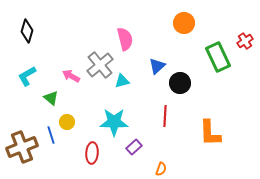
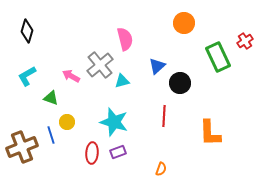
green triangle: rotated 21 degrees counterclockwise
red line: moved 1 px left
cyan star: rotated 16 degrees clockwise
purple rectangle: moved 16 px left, 5 px down; rotated 21 degrees clockwise
